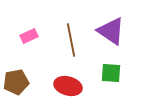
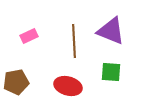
purple triangle: rotated 12 degrees counterclockwise
brown line: moved 3 px right, 1 px down; rotated 8 degrees clockwise
green square: moved 1 px up
